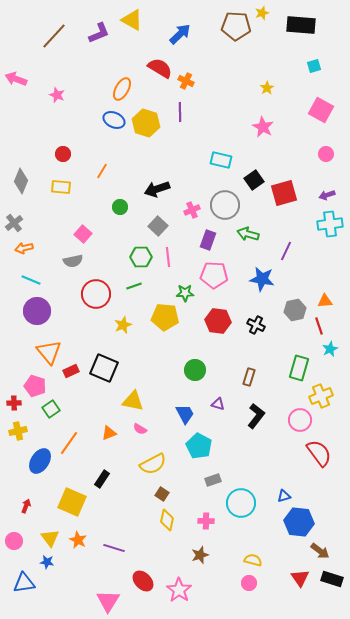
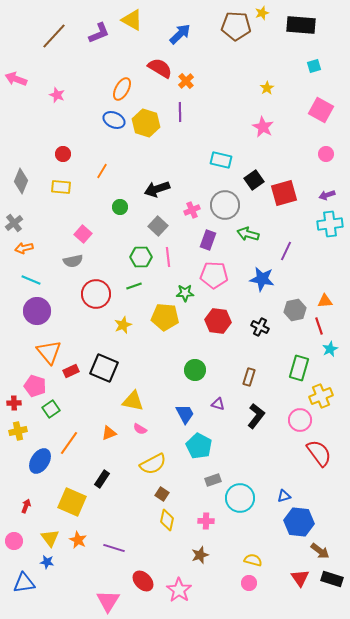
orange cross at (186, 81): rotated 21 degrees clockwise
black cross at (256, 325): moved 4 px right, 2 px down
cyan circle at (241, 503): moved 1 px left, 5 px up
